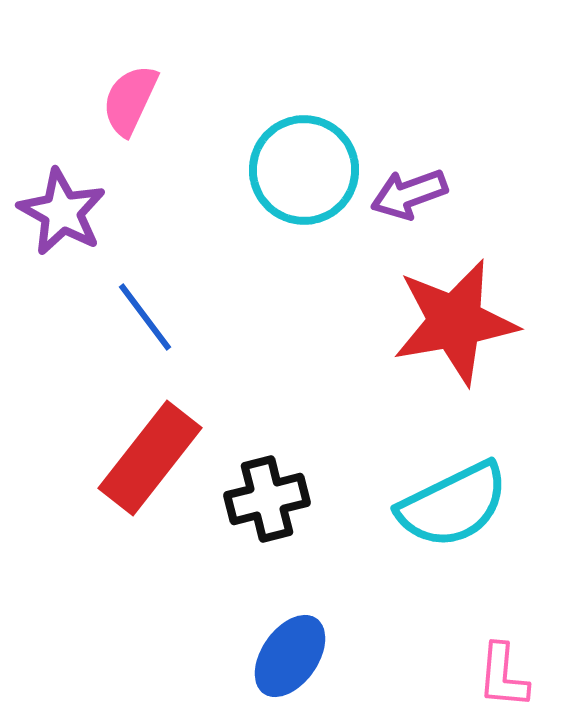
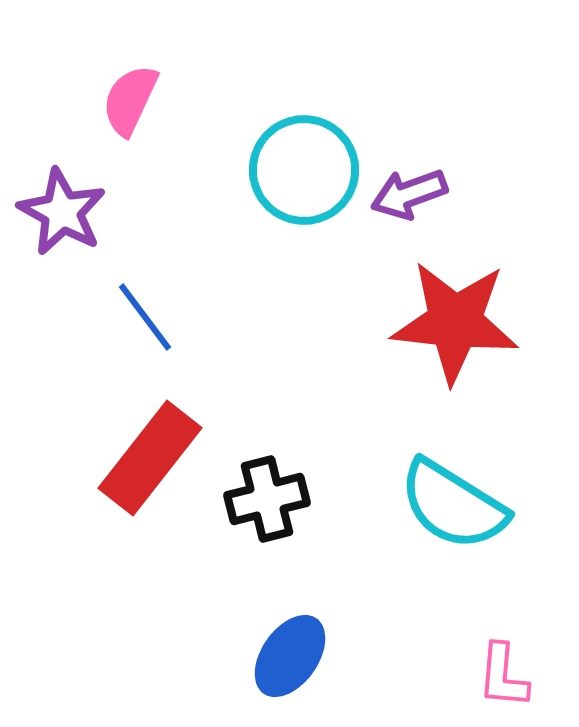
red star: rotated 16 degrees clockwise
cyan semicircle: rotated 58 degrees clockwise
